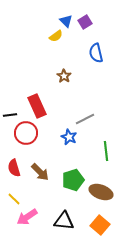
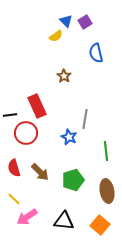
gray line: rotated 54 degrees counterclockwise
brown ellipse: moved 6 px right, 1 px up; rotated 60 degrees clockwise
